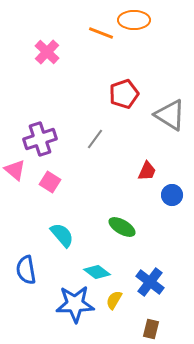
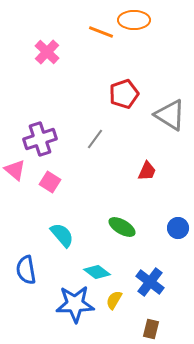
orange line: moved 1 px up
blue circle: moved 6 px right, 33 px down
